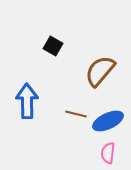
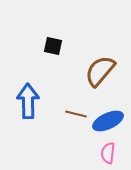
black square: rotated 18 degrees counterclockwise
blue arrow: moved 1 px right
